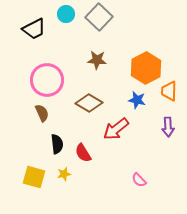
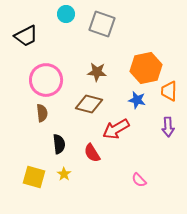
gray square: moved 3 px right, 7 px down; rotated 24 degrees counterclockwise
black trapezoid: moved 8 px left, 7 px down
brown star: moved 12 px down
orange hexagon: rotated 16 degrees clockwise
pink circle: moved 1 px left
brown diamond: moved 1 px down; rotated 16 degrees counterclockwise
brown semicircle: rotated 18 degrees clockwise
red arrow: rotated 8 degrees clockwise
black semicircle: moved 2 px right
red semicircle: moved 9 px right
yellow star: rotated 24 degrees counterclockwise
